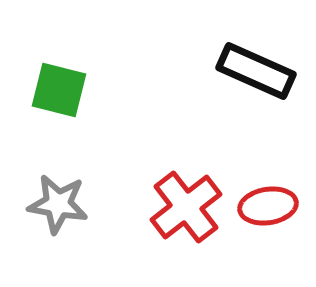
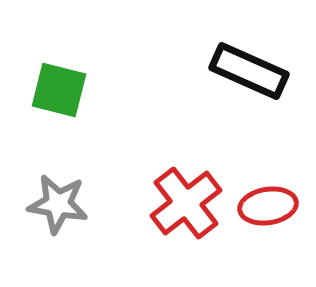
black rectangle: moved 7 px left
red cross: moved 4 px up
